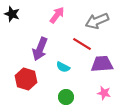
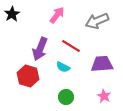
black star: rotated 21 degrees clockwise
red line: moved 11 px left, 2 px down
red hexagon: moved 2 px right, 3 px up
pink star: moved 3 px down; rotated 16 degrees clockwise
